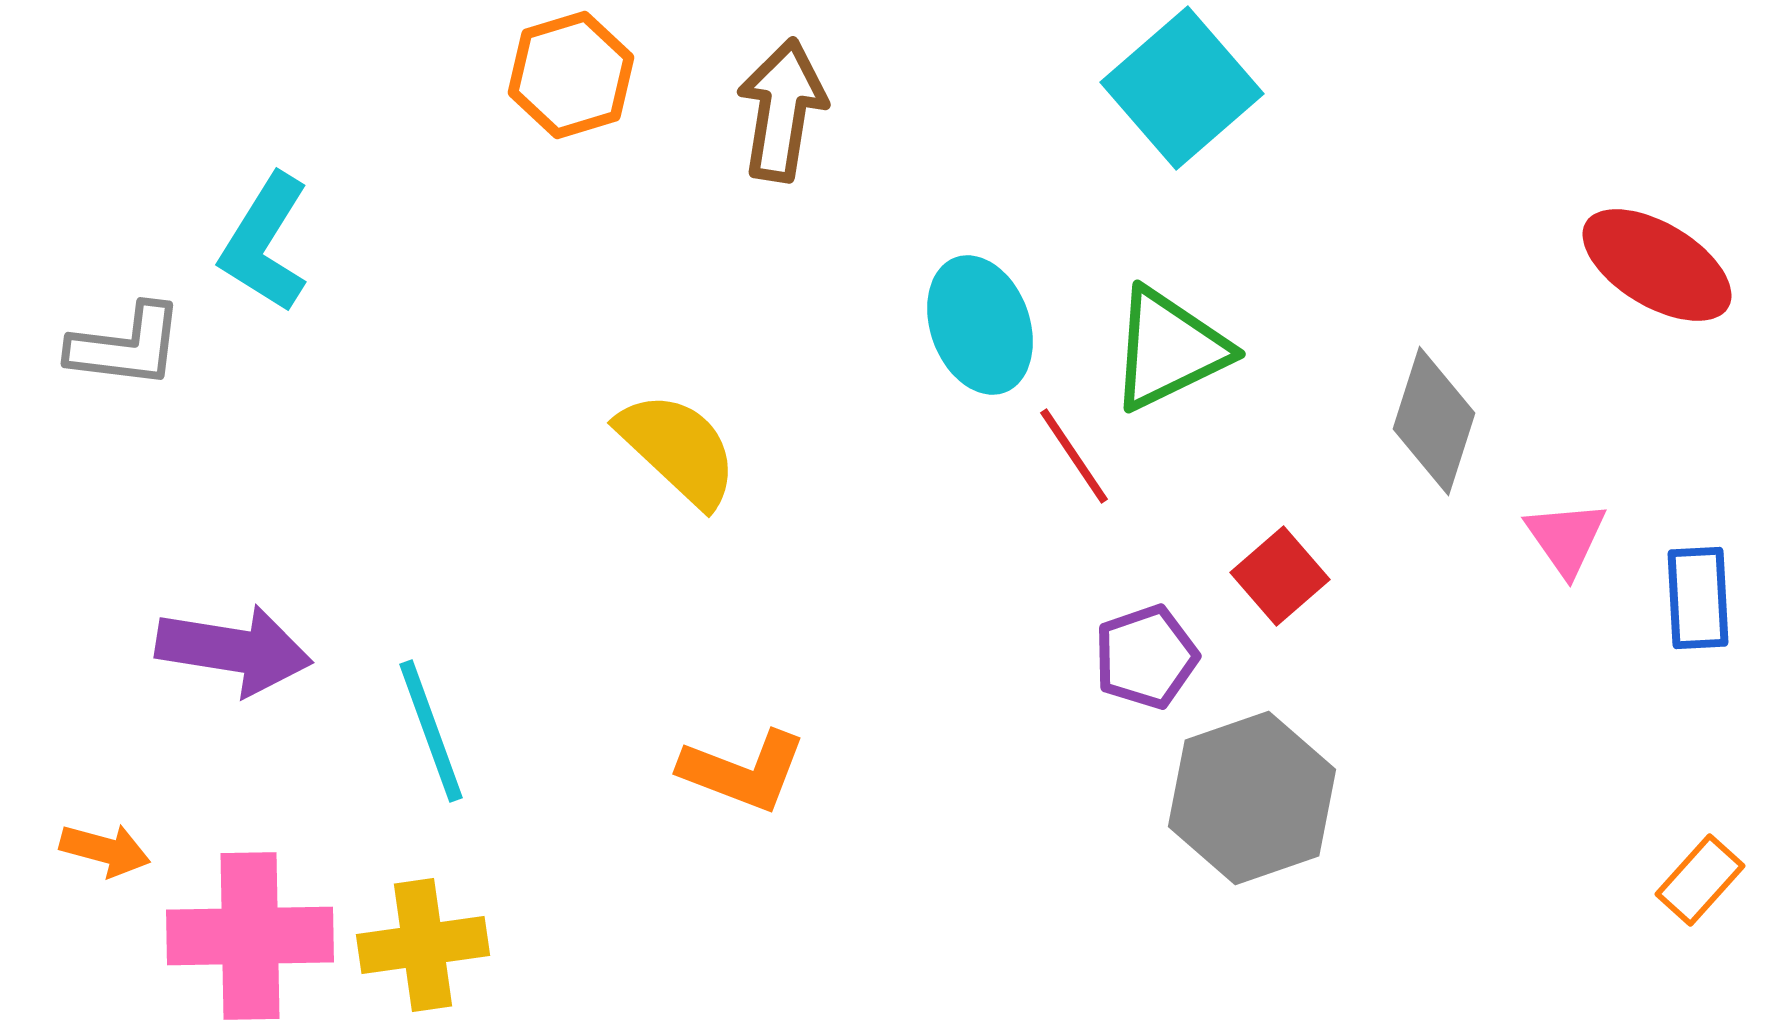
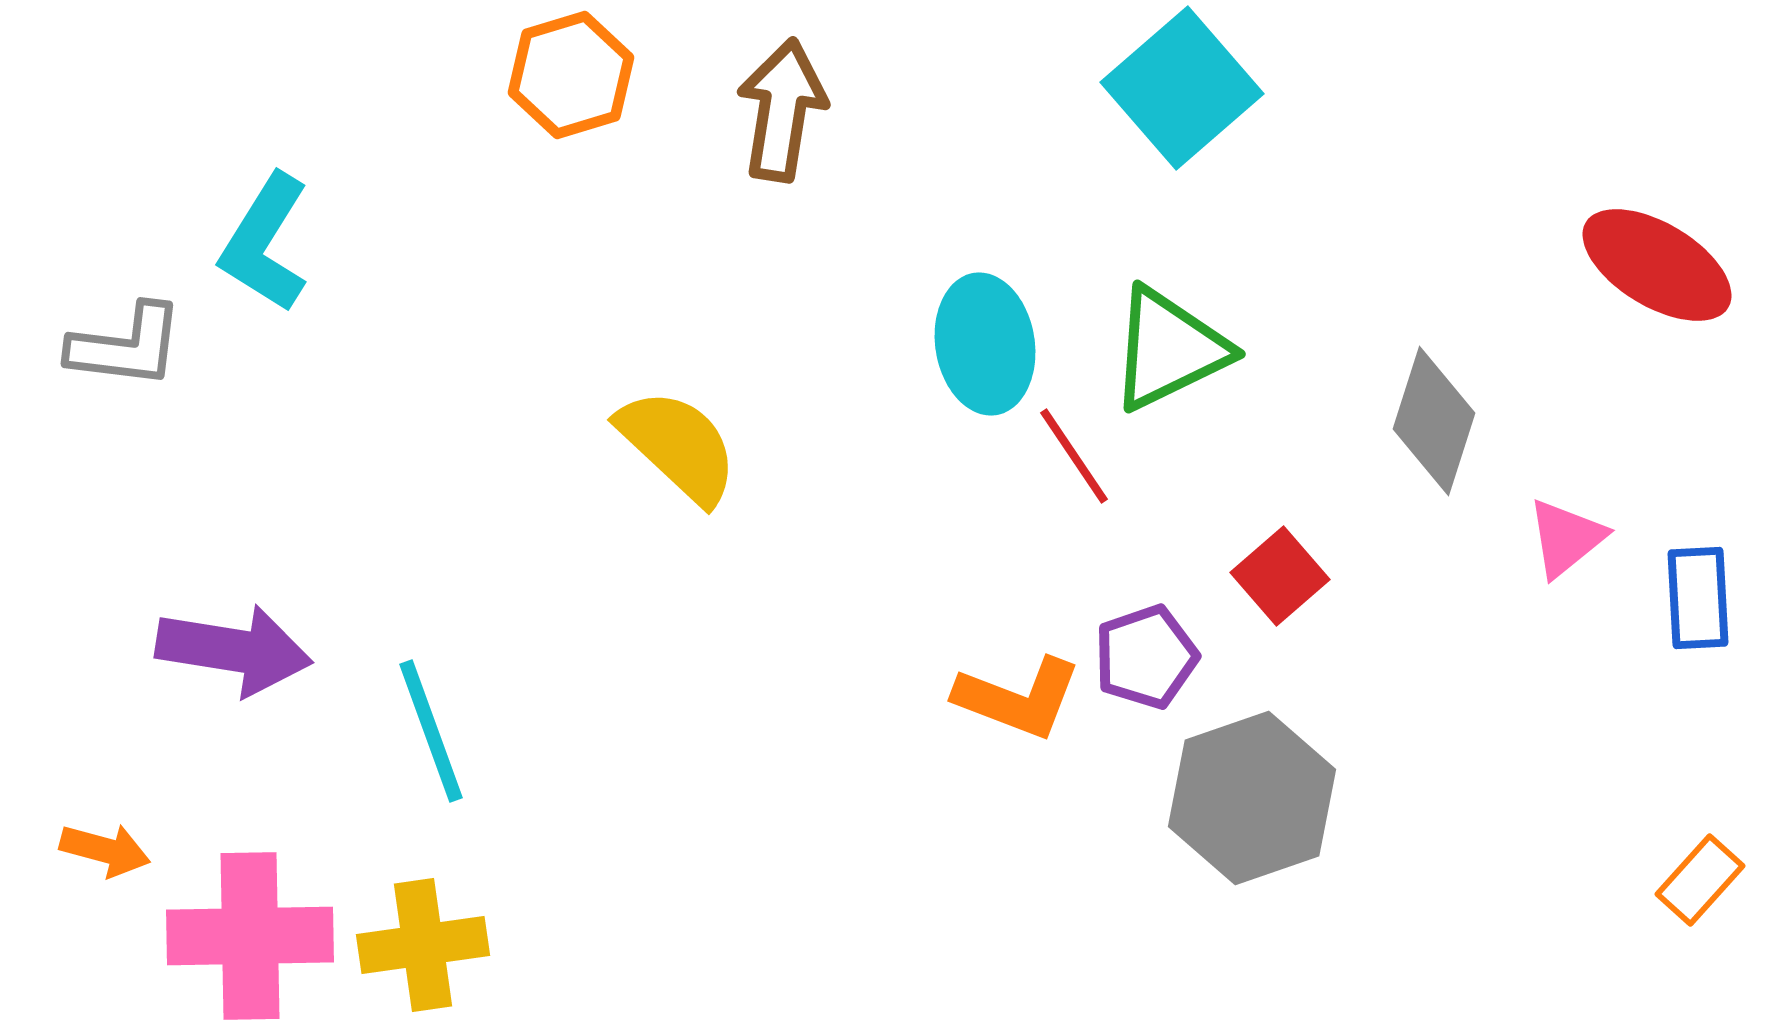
cyan ellipse: moved 5 px right, 19 px down; rotated 11 degrees clockwise
yellow semicircle: moved 3 px up
pink triangle: rotated 26 degrees clockwise
orange L-shape: moved 275 px right, 73 px up
